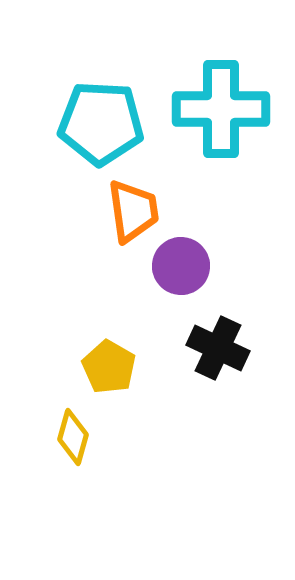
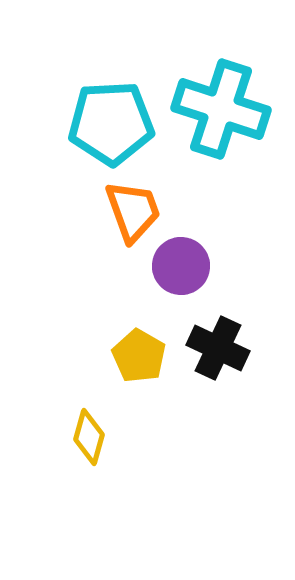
cyan cross: rotated 18 degrees clockwise
cyan pentagon: moved 10 px right; rotated 6 degrees counterclockwise
orange trapezoid: rotated 12 degrees counterclockwise
yellow pentagon: moved 30 px right, 11 px up
yellow diamond: moved 16 px right
